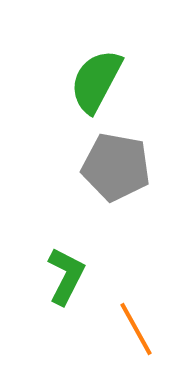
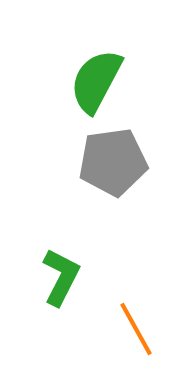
gray pentagon: moved 3 px left, 5 px up; rotated 18 degrees counterclockwise
green L-shape: moved 5 px left, 1 px down
